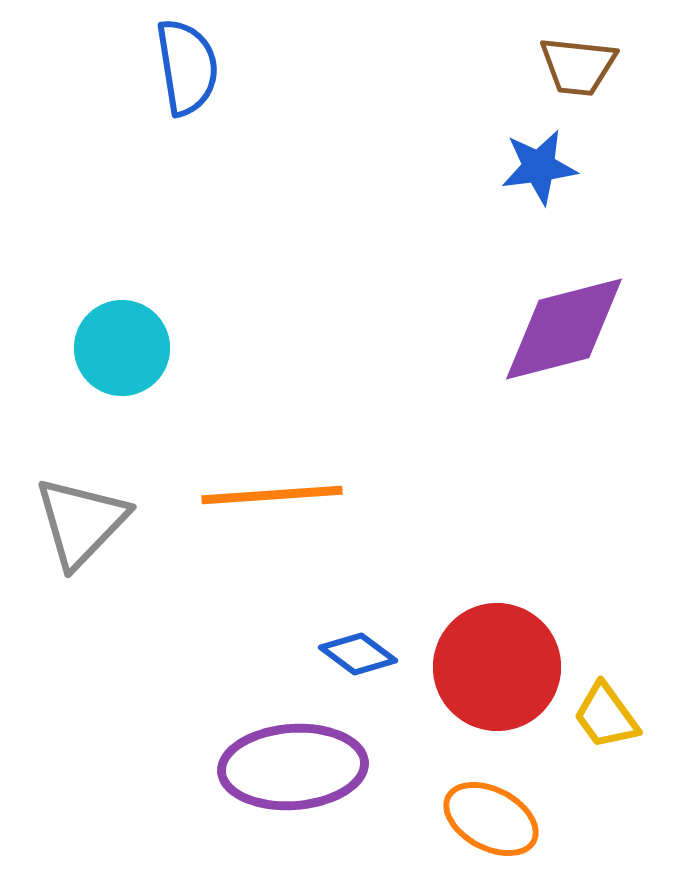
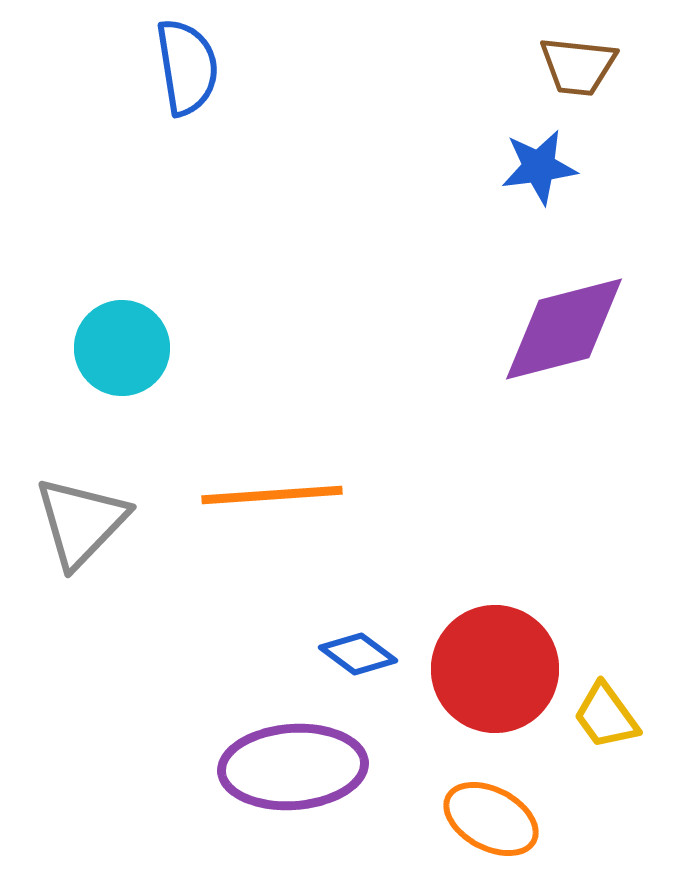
red circle: moved 2 px left, 2 px down
